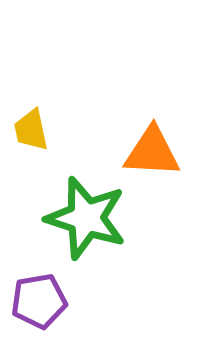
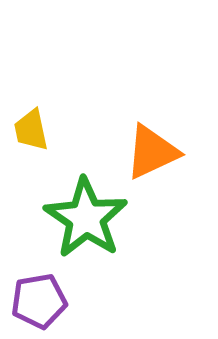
orange triangle: rotated 28 degrees counterclockwise
green star: rotated 16 degrees clockwise
